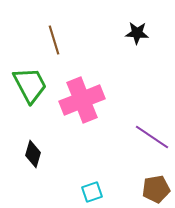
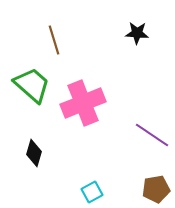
green trapezoid: moved 2 px right; rotated 21 degrees counterclockwise
pink cross: moved 1 px right, 3 px down
purple line: moved 2 px up
black diamond: moved 1 px right, 1 px up
cyan square: rotated 10 degrees counterclockwise
